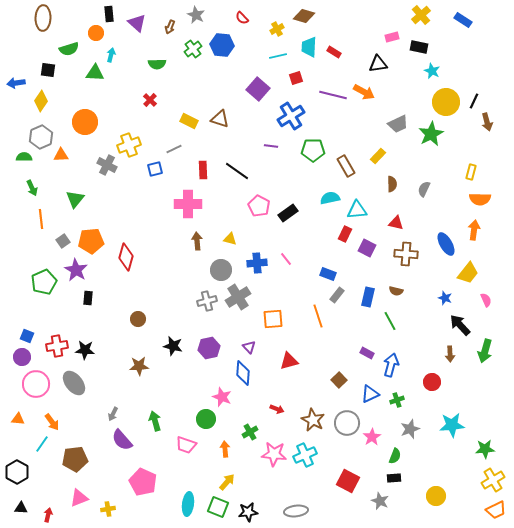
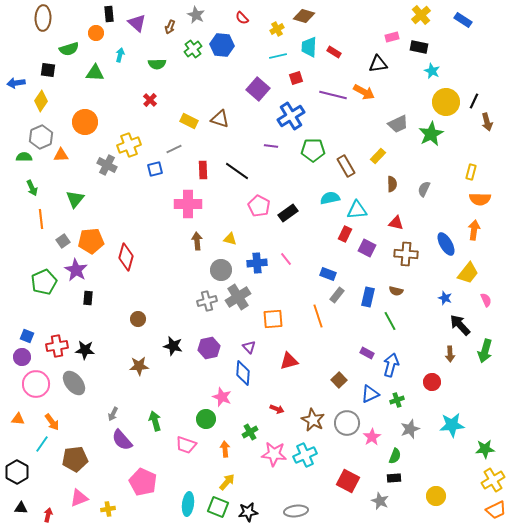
cyan arrow at (111, 55): moved 9 px right
